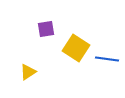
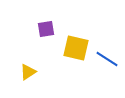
yellow square: rotated 20 degrees counterclockwise
blue line: rotated 25 degrees clockwise
